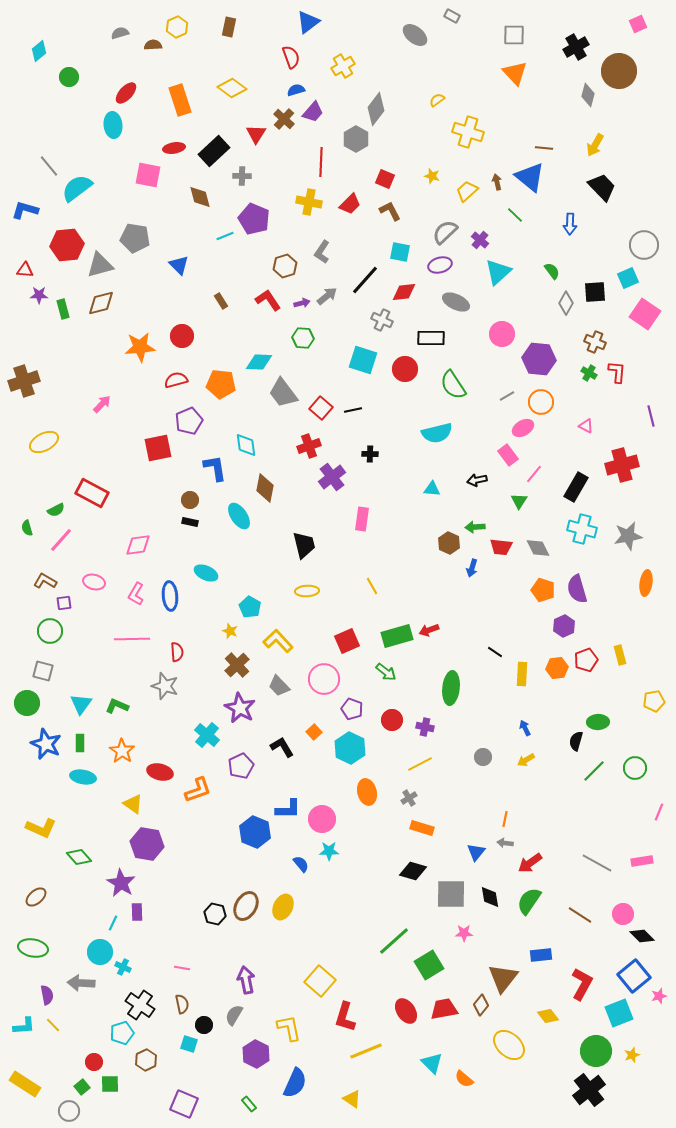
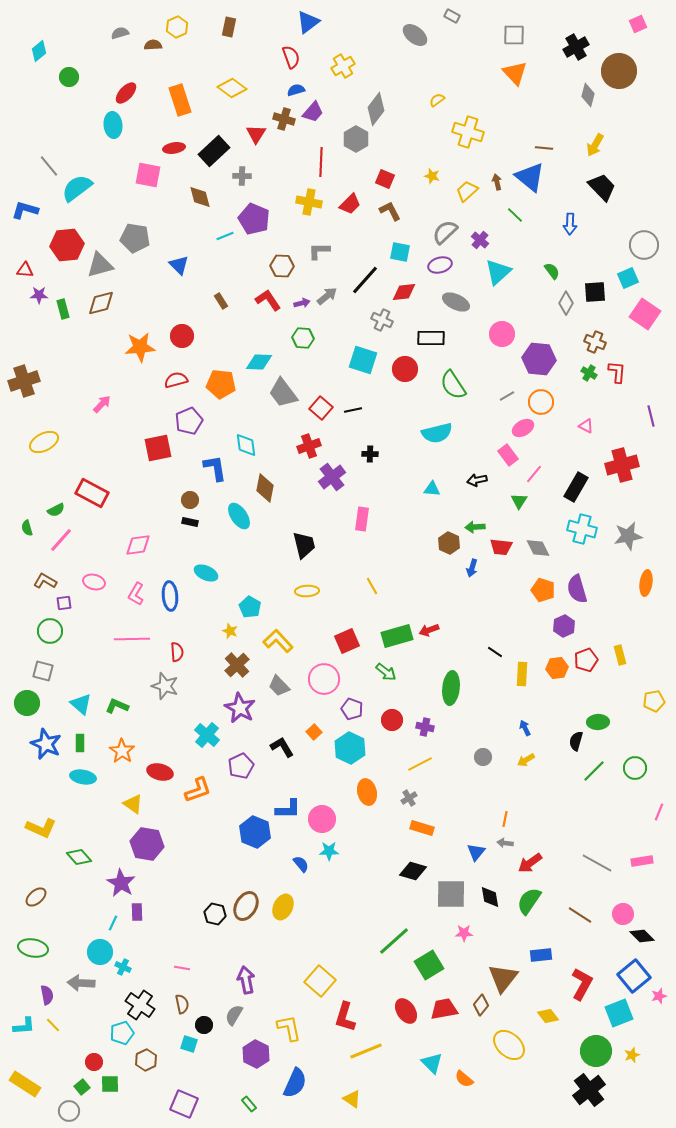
brown cross at (284, 119): rotated 25 degrees counterclockwise
gray L-shape at (322, 252): moved 3 px left, 1 px up; rotated 55 degrees clockwise
brown hexagon at (285, 266): moved 3 px left; rotated 20 degrees clockwise
cyan triangle at (81, 704): rotated 25 degrees counterclockwise
